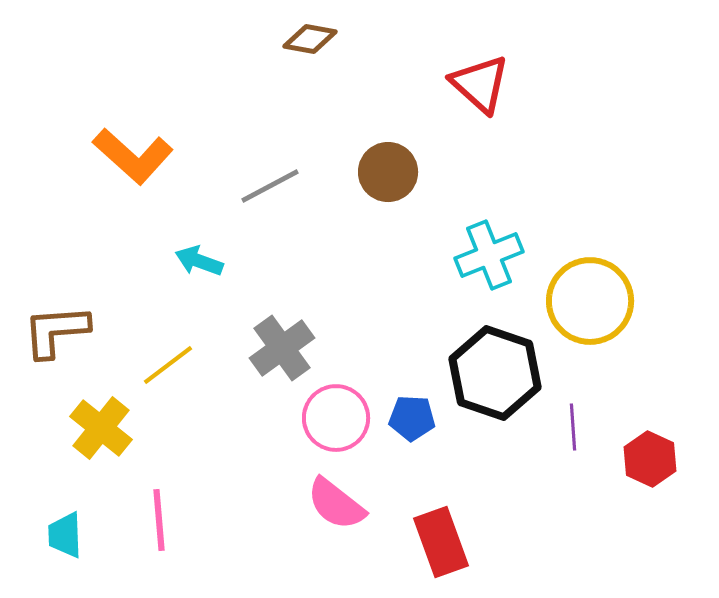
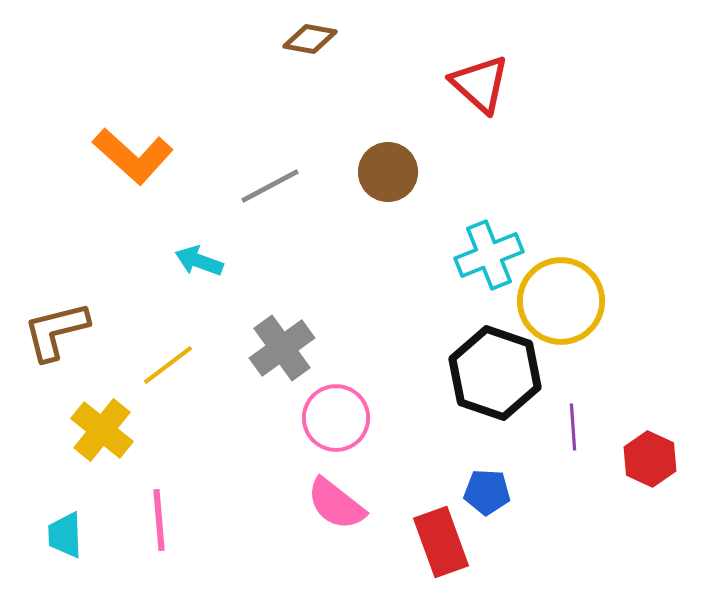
yellow circle: moved 29 px left
brown L-shape: rotated 10 degrees counterclockwise
blue pentagon: moved 75 px right, 74 px down
yellow cross: moved 1 px right, 2 px down
